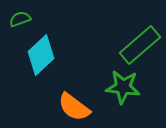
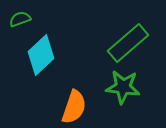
green rectangle: moved 12 px left, 2 px up
orange semicircle: rotated 108 degrees counterclockwise
